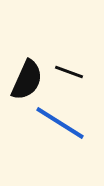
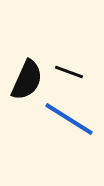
blue line: moved 9 px right, 4 px up
